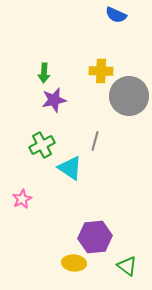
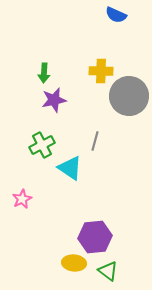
green triangle: moved 19 px left, 5 px down
